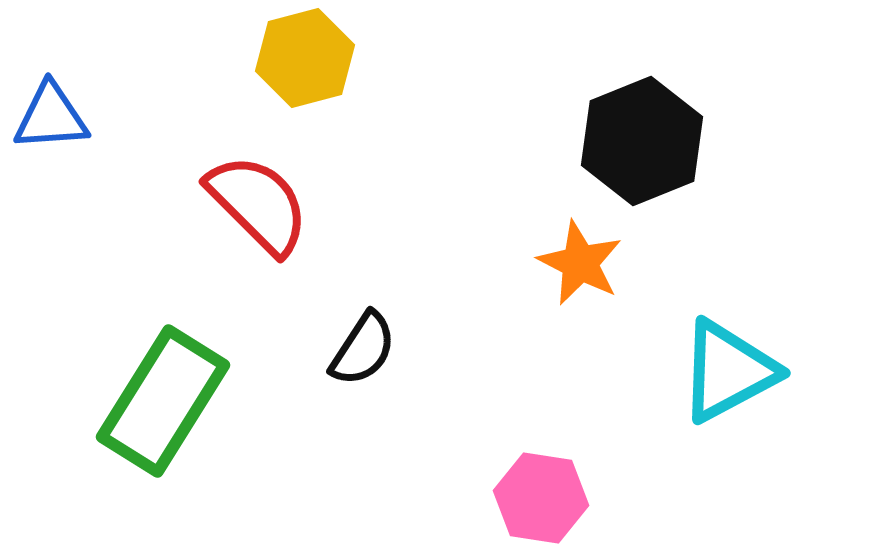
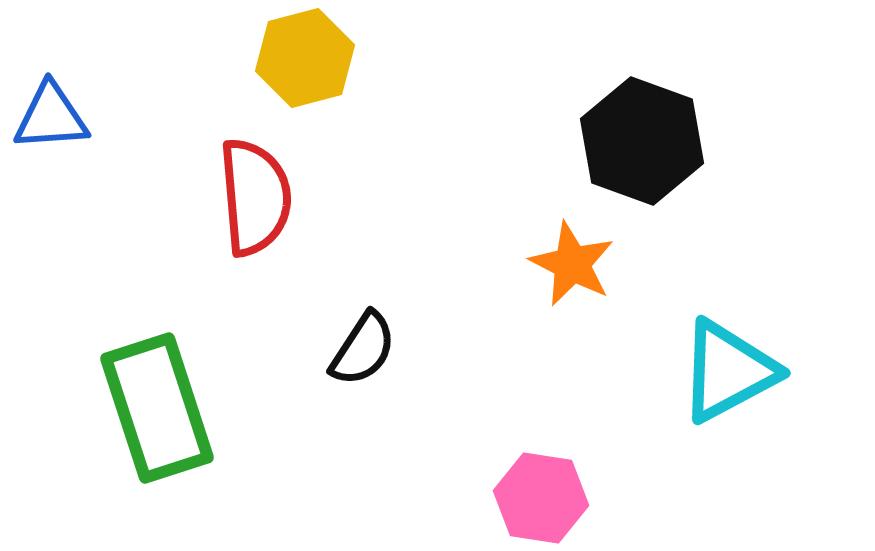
black hexagon: rotated 18 degrees counterclockwise
red semicircle: moved 3 px left, 7 px up; rotated 40 degrees clockwise
orange star: moved 8 px left, 1 px down
green rectangle: moved 6 px left, 7 px down; rotated 50 degrees counterclockwise
